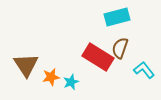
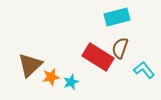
brown triangle: moved 4 px right; rotated 20 degrees clockwise
